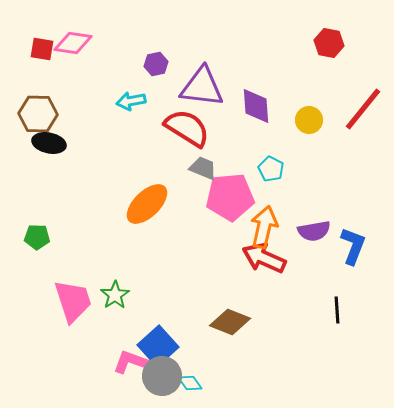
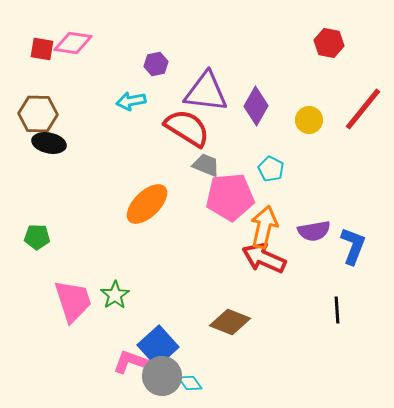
purple triangle: moved 4 px right, 5 px down
purple diamond: rotated 33 degrees clockwise
gray trapezoid: moved 3 px right, 3 px up
